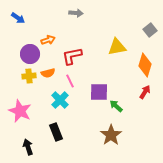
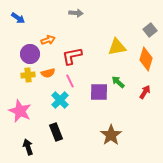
orange diamond: moved 1 px right, 6 px up
yellow cross: moved 1 px left, 1 px up
green arrow: moved 2 px right, 24 px up
